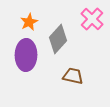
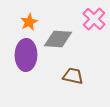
pink cross: moved 2 px right
gray diamond: rotated 52 degrees clockwise
